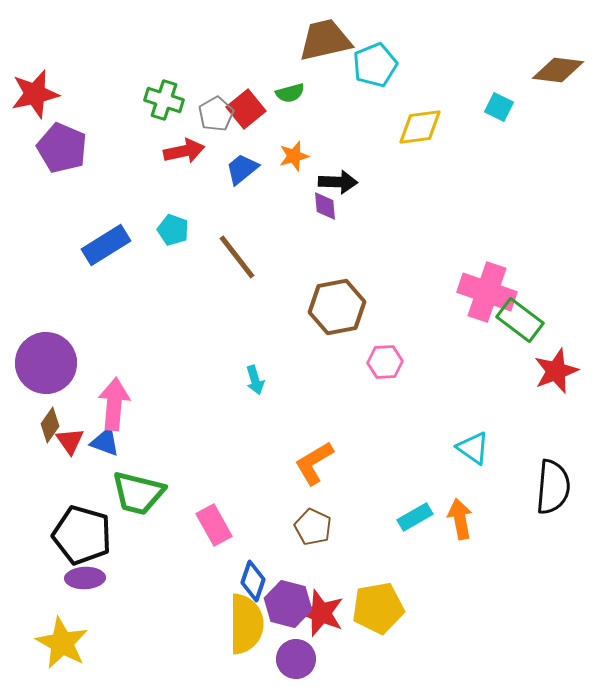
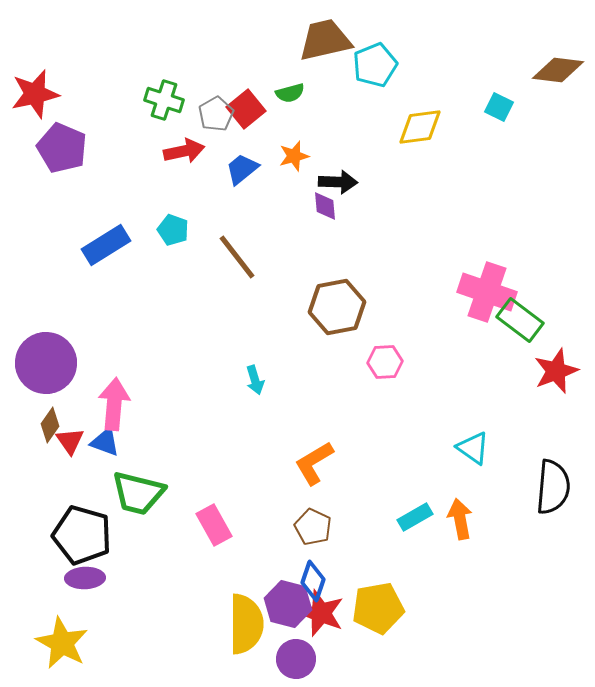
blue diamond at (253, 581): moved 60 px right
